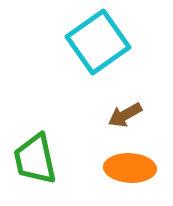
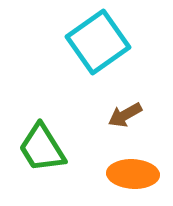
green trapezoid: moved 7 px right, 11 px up; rotated 20 degrees counterclockwise
orange ellipse: moved 3 px right, 6 px down
